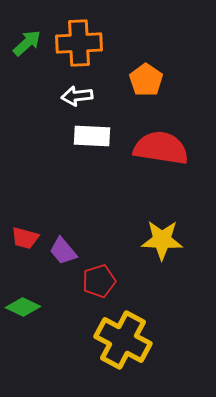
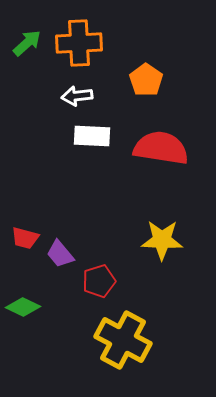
purple trapezoid: moved 3 px left, 3 px down
